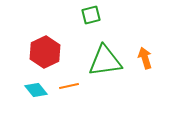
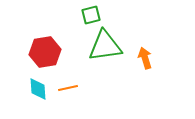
red hexagon: rotated 16 degrees clockwise
green triangle: moved 15 px up
orange line: moved 1 px left, 2 px down
cyan diamond: moved 2 px right, 1 px up; rotated 35 degrees clockwise
